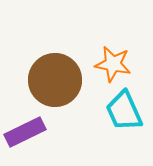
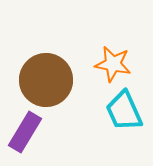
brown circle: moved 9 px left
purple rectangle: rotated 33 degrees counterclockwise
